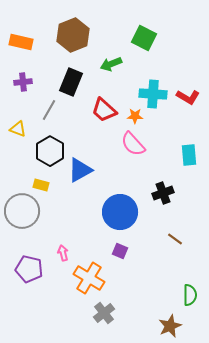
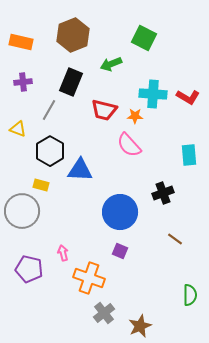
red trapezoid: rotated 28 degrees counterclockwise
pink semicircle: moved 4 px left, 1 px down
blue triangle: rotated 32 degrees clockwise
orange cross: rotated 12 degrees counterclockwise
brown star: moved 30 px left
